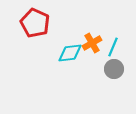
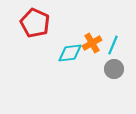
cyan line: moved 2 px up
